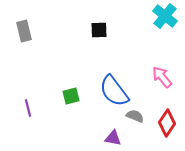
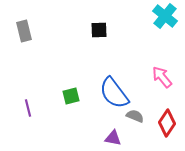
blue semicircle: moved 2 px down
